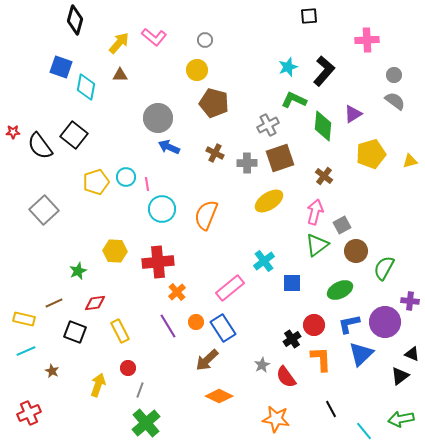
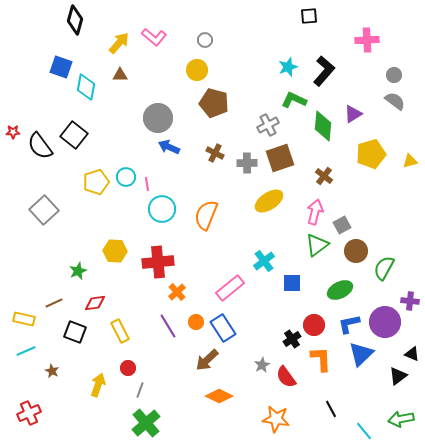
black triangle at (400, 376): moved 2 px left
